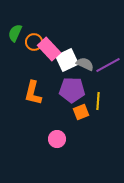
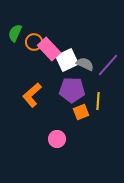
purple line: rotated 20 degrees counterclockwise
orange L-shape: moved 1 px left, 2 px down; rotated 35 degrees clockwise
